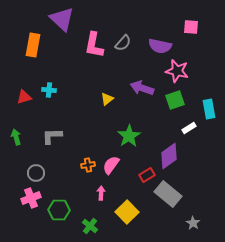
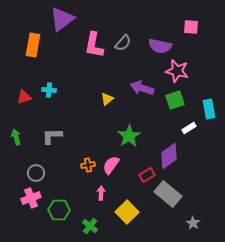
purple triangle: rotated 40 degrees clockwise
